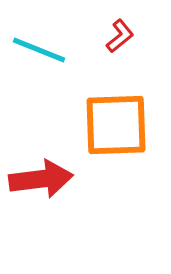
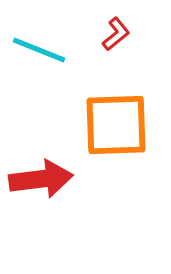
red L-shape: moved 4 px left, 2 px up
